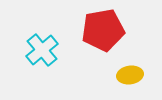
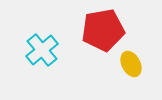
yellow ellipse: moved 1 px right, 11 px up; rotated 70 degrees clockwise
